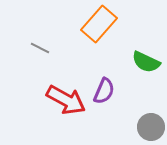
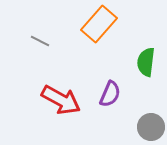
gray line: moved 7 px up
green semicircle: rotated 72 degrees clockwise
purple semicircle: moved 6 px right, 3 px down
red arrow: moved 5 px left
